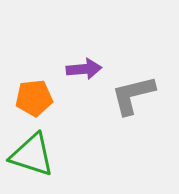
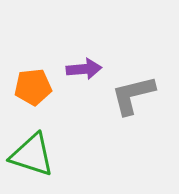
orange pentagon: moved 1 px left, 11 px up
